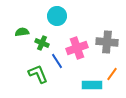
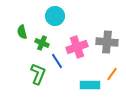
cyan circle: moved 2 px left
green semicircle: rotated 96 degrees counterclockwise
pink cross: moved 1 px up
green L-shape: rotated 45 degrees clockwise
cyan rectangle: moved 2 px left
